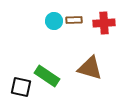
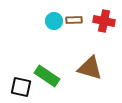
red cross: moved 2 px up; rotated 15 degrees clockwise
